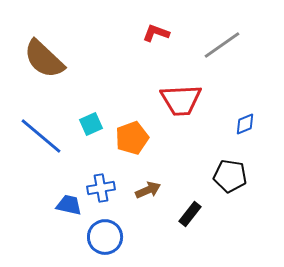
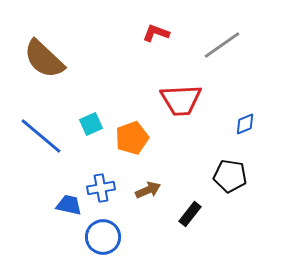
blue circle: moved 2 px left
